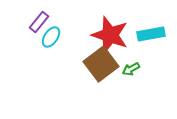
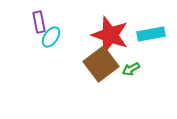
purple rectangle: rotated 50 degrees counterclockwise
